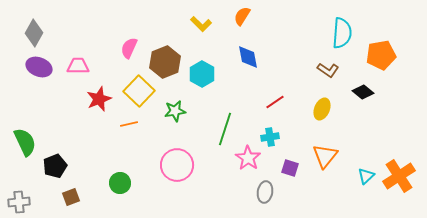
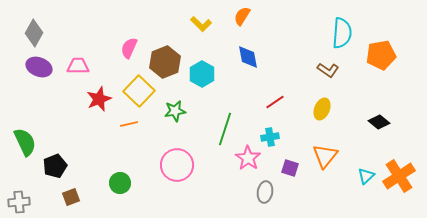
black diamond: moved 16 px right, 30 px down
